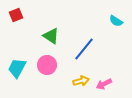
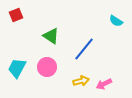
pink circle: moved 2 px down
